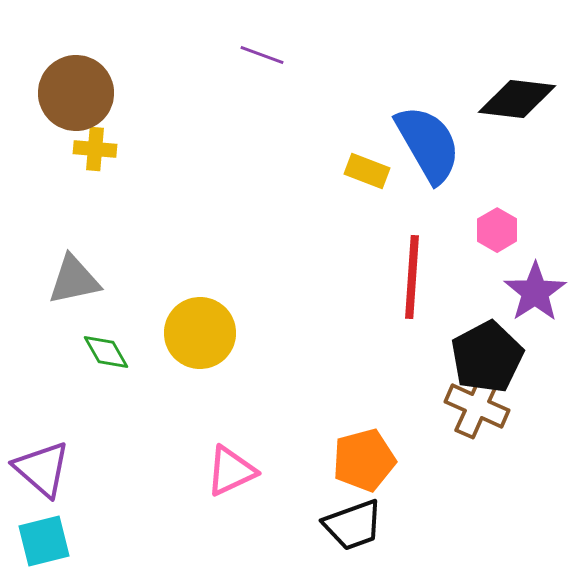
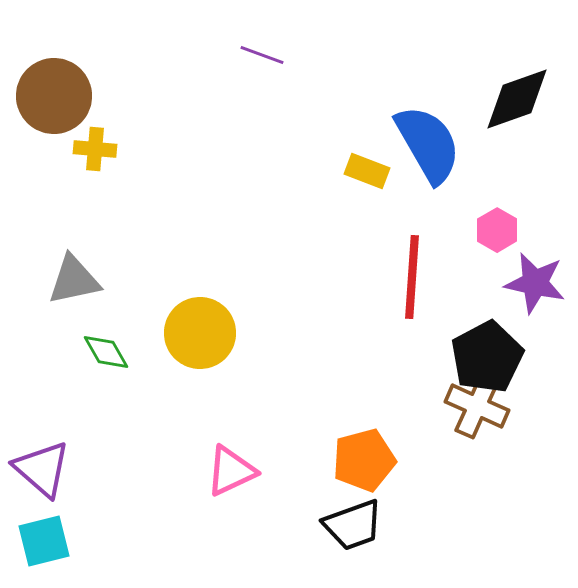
brown circle: moved 22 px left, 3 px down
black diamond: rotated 26 degrees counterclockwise
purple star: moved 9 px up; rotated 26 degrees counterclockwise
